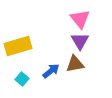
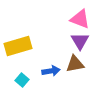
pink triangle: rotated 30 degrees counterclockwise
blue arrow: rotated 30 degrees clockwise
cyan square: moved 1 px down
